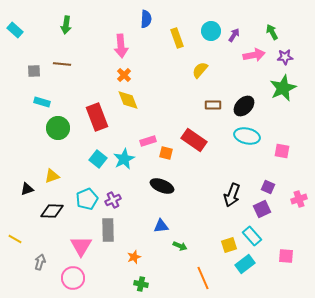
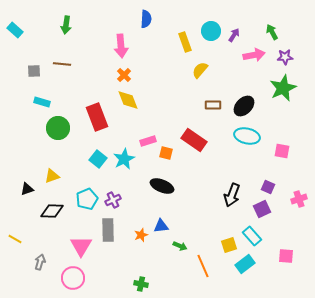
yellow rectangle at (177, 38): moved 8 px right, 4 px down
orange star at (134, 257): moved 7 px right, 22 px up
orange line at (203, 278): moved 12 px up
